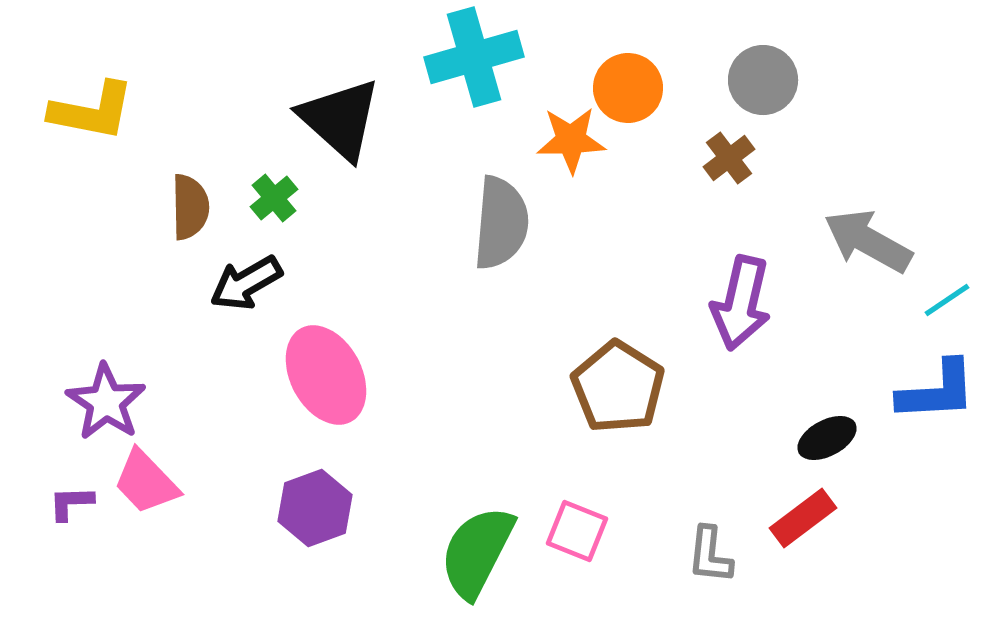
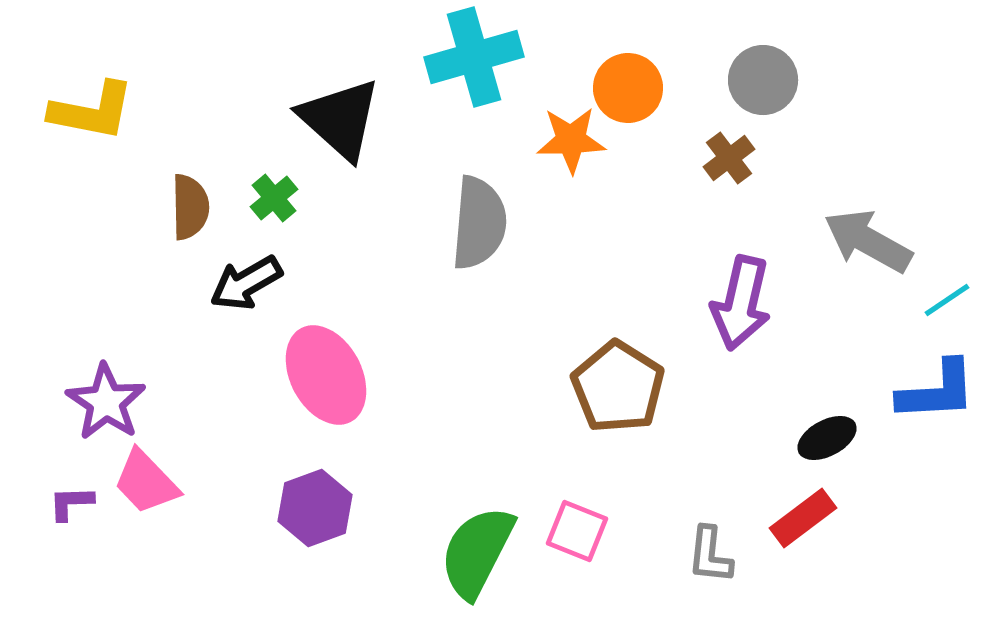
gray semicircle: moved 22 px left
